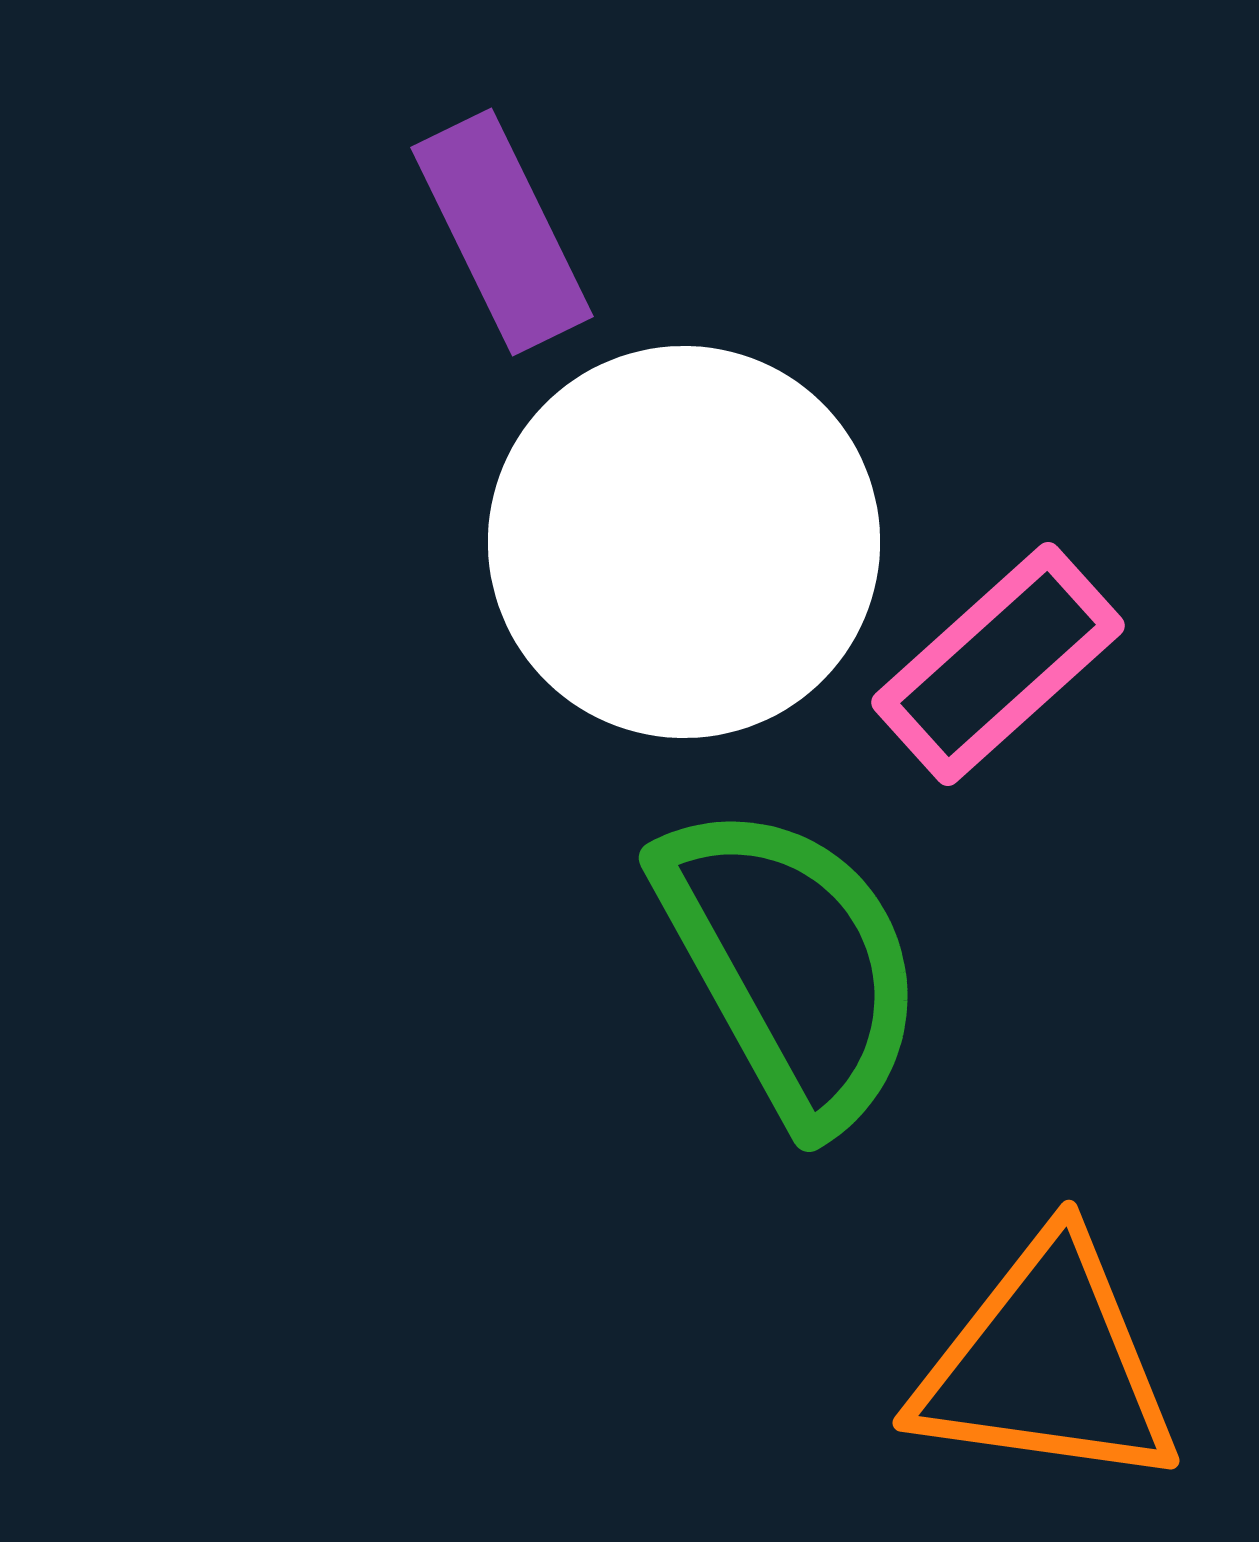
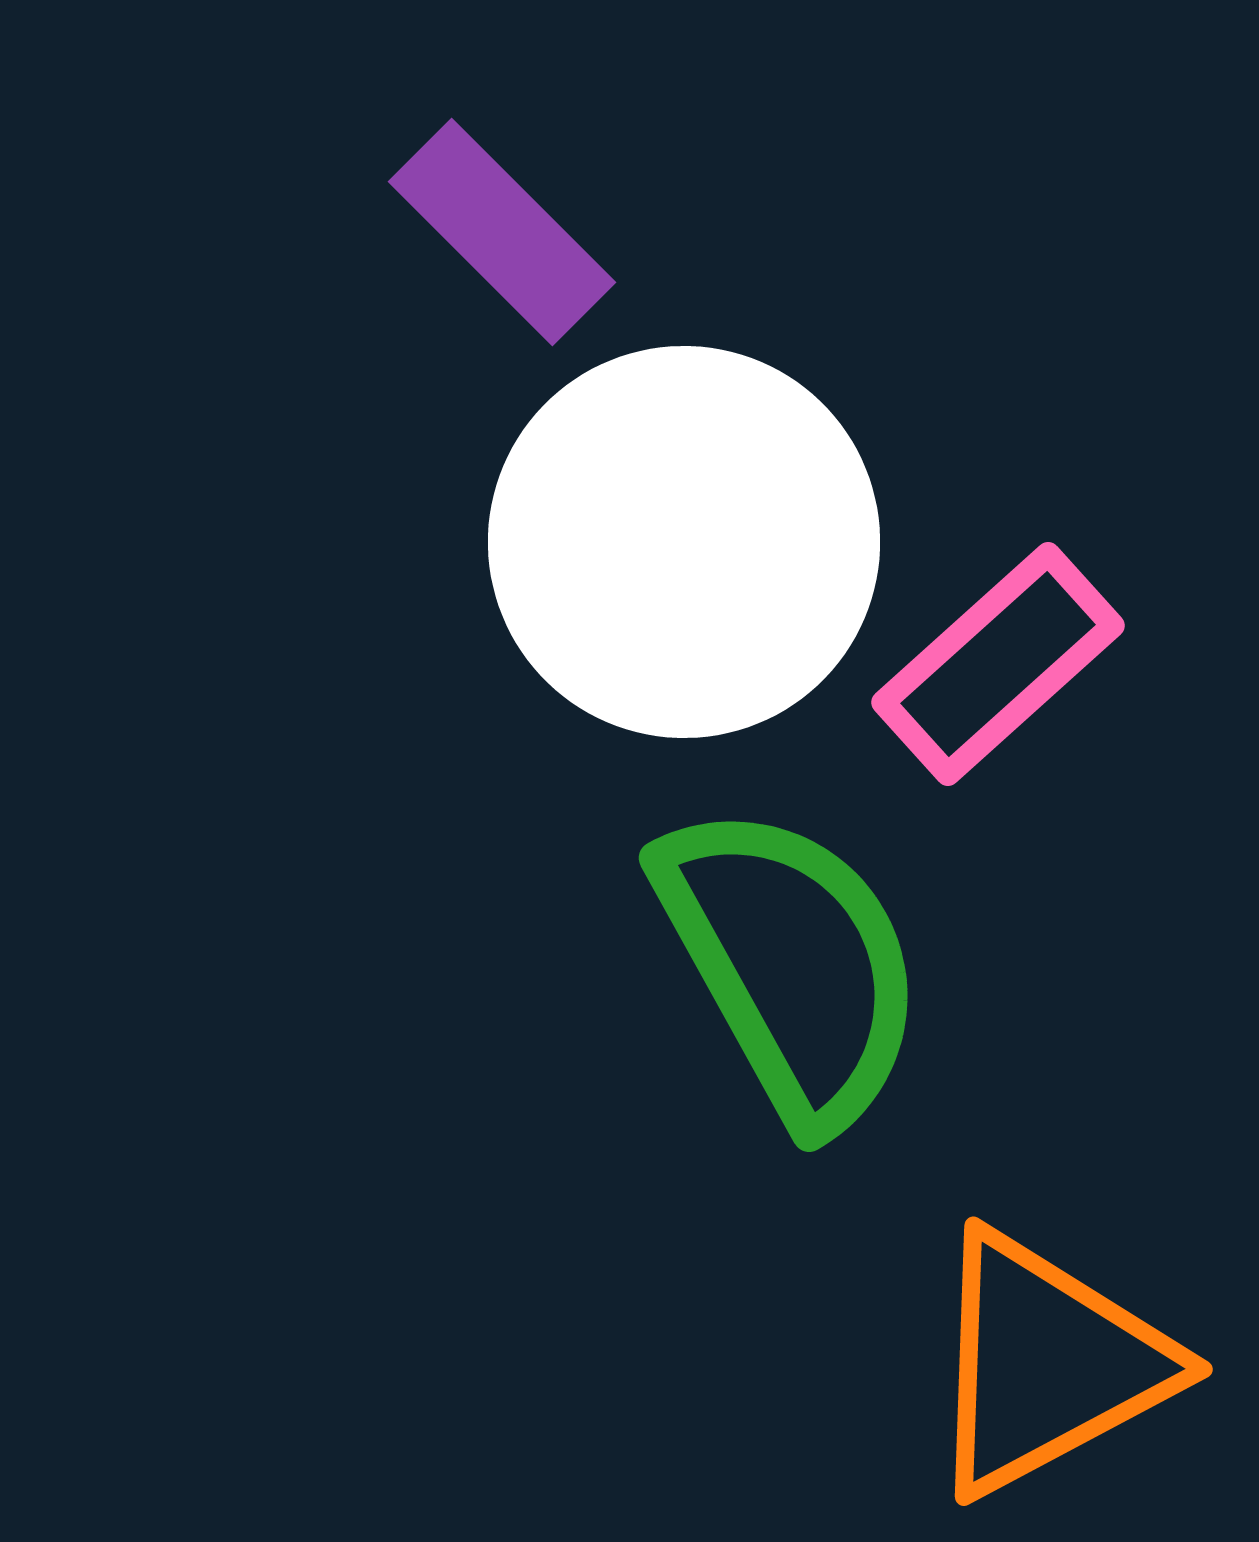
purple rectangle: rotated 19 degrees counterclockwise
orange triangle: rotated 36 degrees counterclockwise
